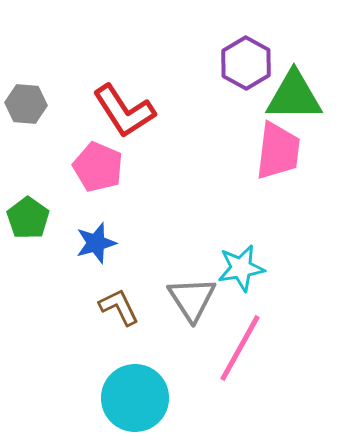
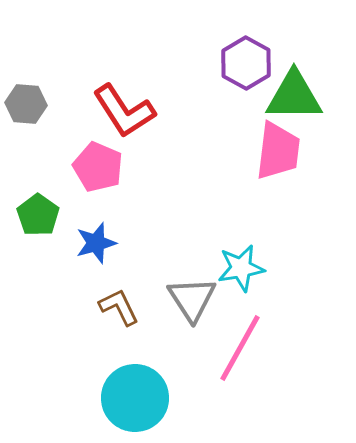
green pentagon: moved 10 px right, 3 px up
